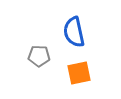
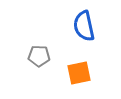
blue semicircle: moved 10 px right, 6 px up
